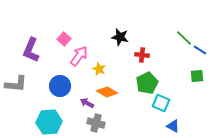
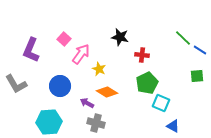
green line: moved 1 px left
pink arrow: moved 2 px right, 2 px up
gray L-shape: rotated 55 degrees clockwise
